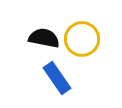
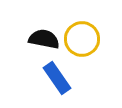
black semicircle: moved 1 px down
